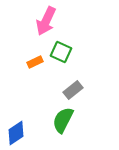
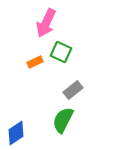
pink arrow: moved 2 px down
